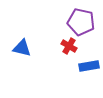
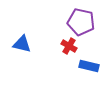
blue triangle: moved 4 px up
blue rectangle: rotated 24 degrees clockwise
